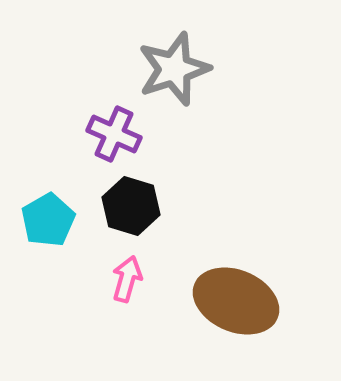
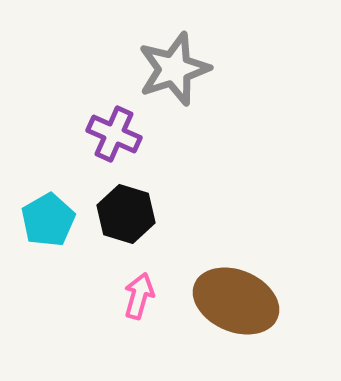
black hexagon: moved 5 px left, 8 px down
pink arrow: moved 12 px right, 17 px down
